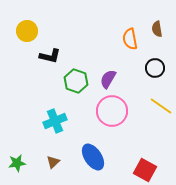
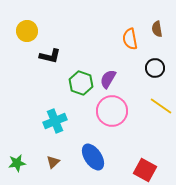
green hexagon: moved 5 px right, 2 px down
